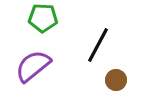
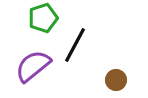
green pentagon: rotated 20 degrees counterclockwise
black line: moved 23 px left
